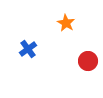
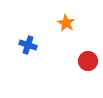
blue cross: moved 4 px up; rotated 36 degrees counterclockwise
